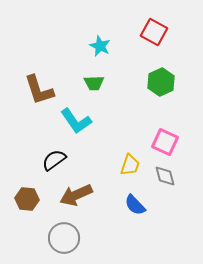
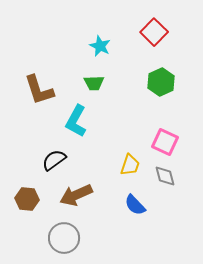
red square: rotated 16 degrees clockwise
cyan L-shape: rotated 64 degrees clockwise
